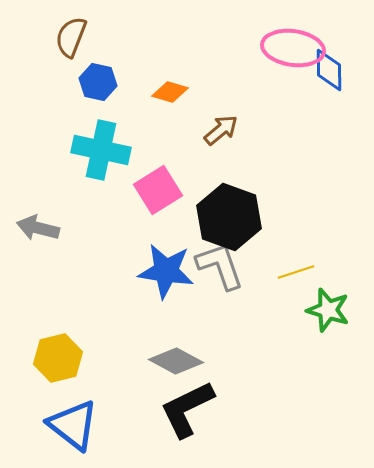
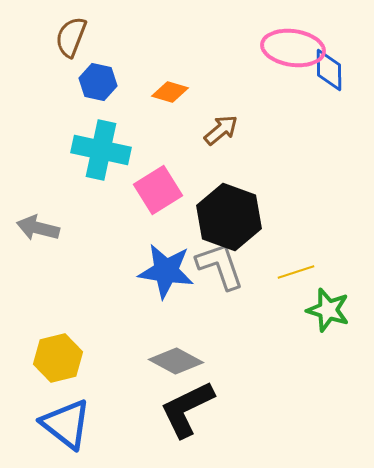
blue triangle: moved 7 px left, 1 px up
